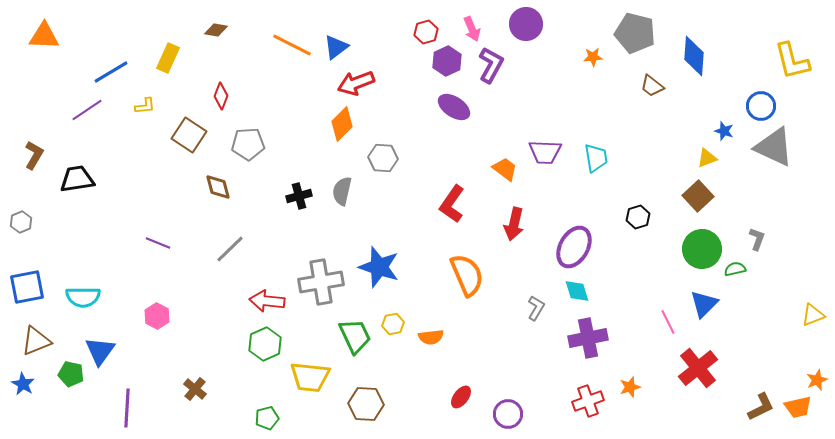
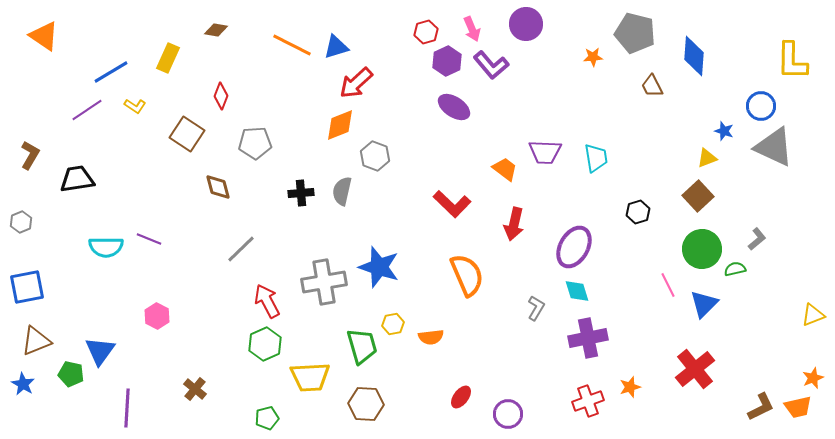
orange triangle at (44, 36): rotated 32 degrees clockwise
blue triangle at (336, 47): rotated 20 degrees clockwise
yellow L-shape at (792, 61): rotated 15 degrees clockwise
purple L-shape at (491, 65): rotated 111 degrees clockwise
red arrow at (356, 83): rotated 21 degrees counterclockwise
brown trapezoid at (652, 86): rotated 25 degrees clockwise
yellow L-shape at (145, 106): moved 10 px left; rotated 40 degrees clockwise
orange diamond at (342, 124): moved 2 px left, 1 px down; rotated 24 degrees clockwise
brown square at (189, 135): moved 2 px left, 1 px up
gray pentagon at (248, 144): moved 7 px right, 1 px up
brown L-shape at (34, 155): moved 4 px left
gray hexagon at (383, 158): moved 8 px left, 2 px up; rotated 16 degrees clockwise
black cross at (299, 196): moved 2 px right, 3 px up; rotated 10 degrees clockwise
red L-shape at (452, 204): rotated 81 degrees counterclockwise
black hexagon at (638, 217): moved 5 px up
gray L-shape at (757, 239): rotated 30 degrees clockwise
purple line at (158, 243): moved 9 px left, 4 px up
gray line at (230, 249): moved 11 px right
gray cross at (321, 282): moved 3 px right
cyan semicircle at (83, 297): moved 23 px right, 50 px up
red arrow at (267, 301): rotated 56 degrees clockwise
pink line at (668, 322): moved 37 px up
green trapezoid at (355, 336): moved 7 px right, 10 px down; rotated 9 degrees clockwise
red cross at (698, 368): moved 3 px left, 1 px down
yellow trapezoid at (310, 377): rotated 9 degrees counterclockwise
orange star at (817, 380): moved 4 px left, 2 px up
